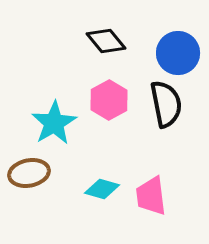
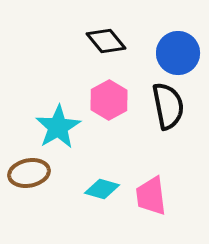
black semicircle: moved 2 px right, 2 px down
cyan star: moved 4 px right, 4 px down
